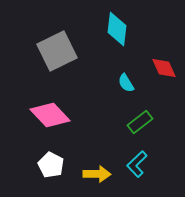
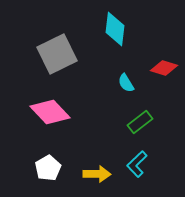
cyan diamond: moved 2 px left
gray square: moved 3 px down
red diamond: rotated 48 degrees counterclockwise
pink diamond: moved 3 px up
white pentagon: moved 3 px left, 3 px down; rotated 15 degrees clockwise
